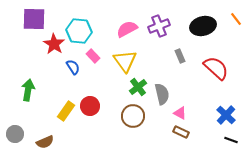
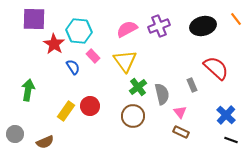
gray rectangle: moved 12 px right, 29 px down
pink triangle: moved 1 px up; rotated 24 degrees clockwise
